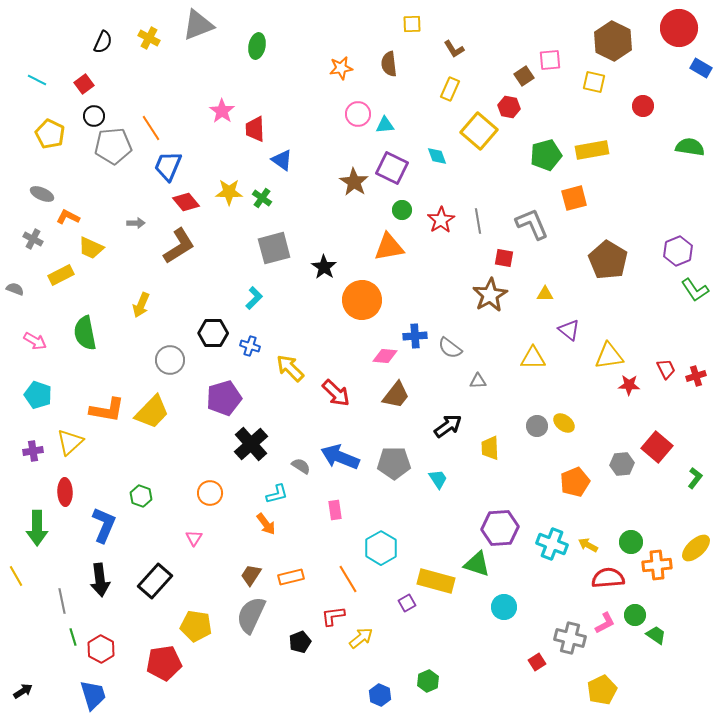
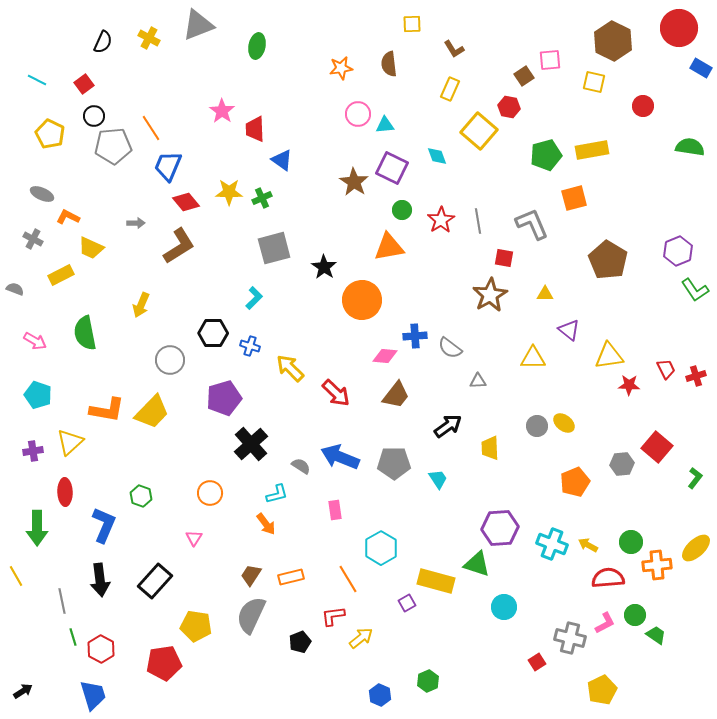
green cross at (262, 198): rotated 30 degrees clockwise
